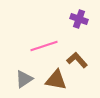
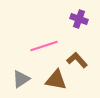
gray triangle: moved 3 px left
